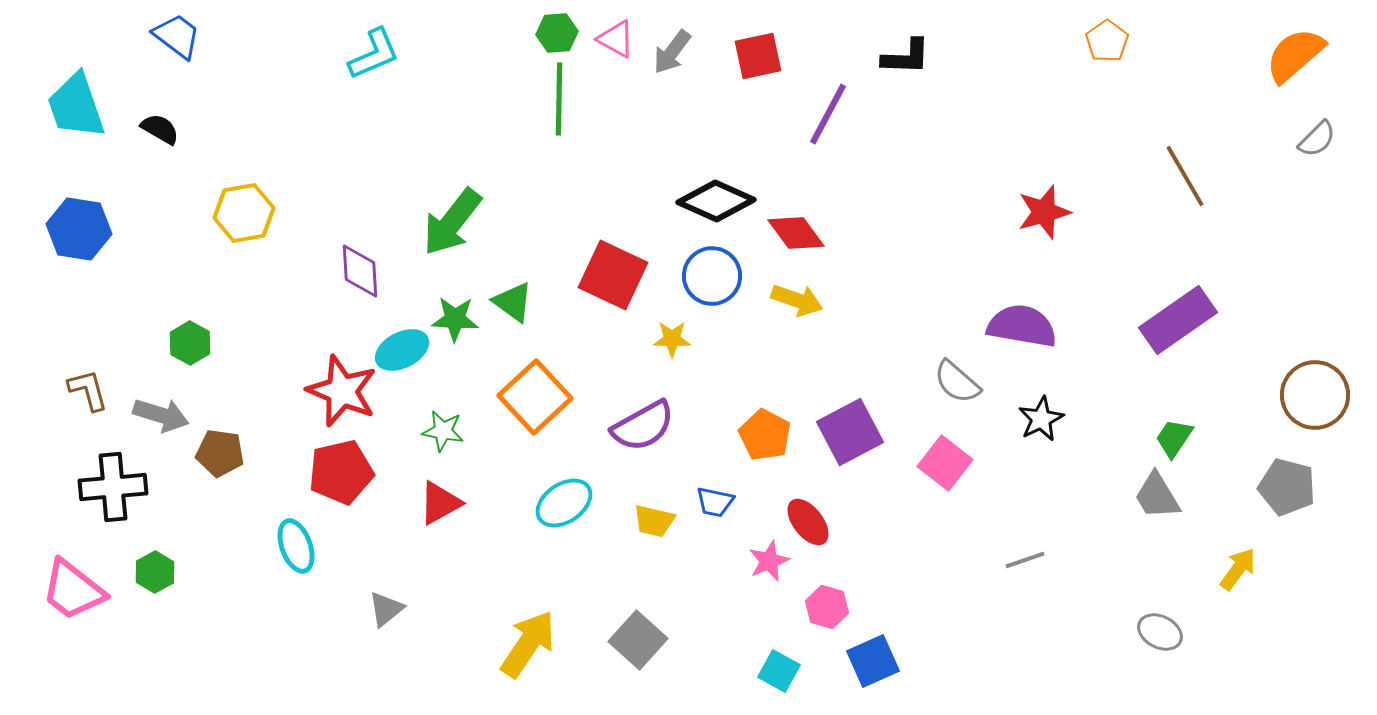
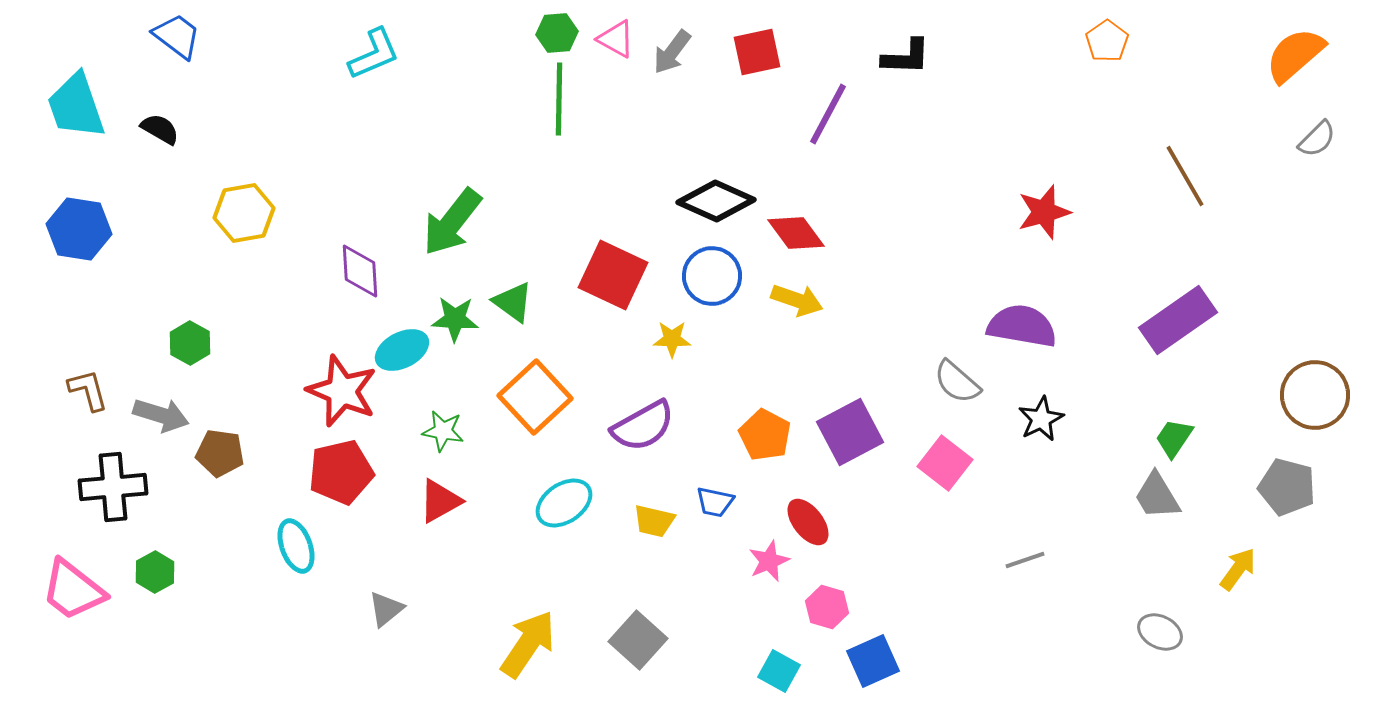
red square at (758, 56): moved 1 px left, 4 px up
red triangle at (440, 503): moved 2 px up
